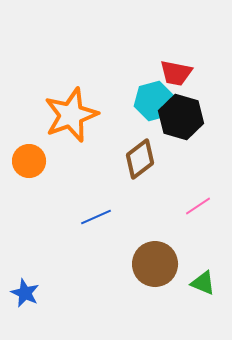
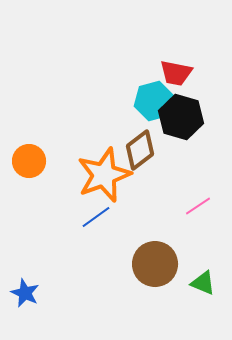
orange star: moved 33 px right, 60 px down
brown diamond: moved 9 px up
blue line: rotated 12 degrees counterclockwise
